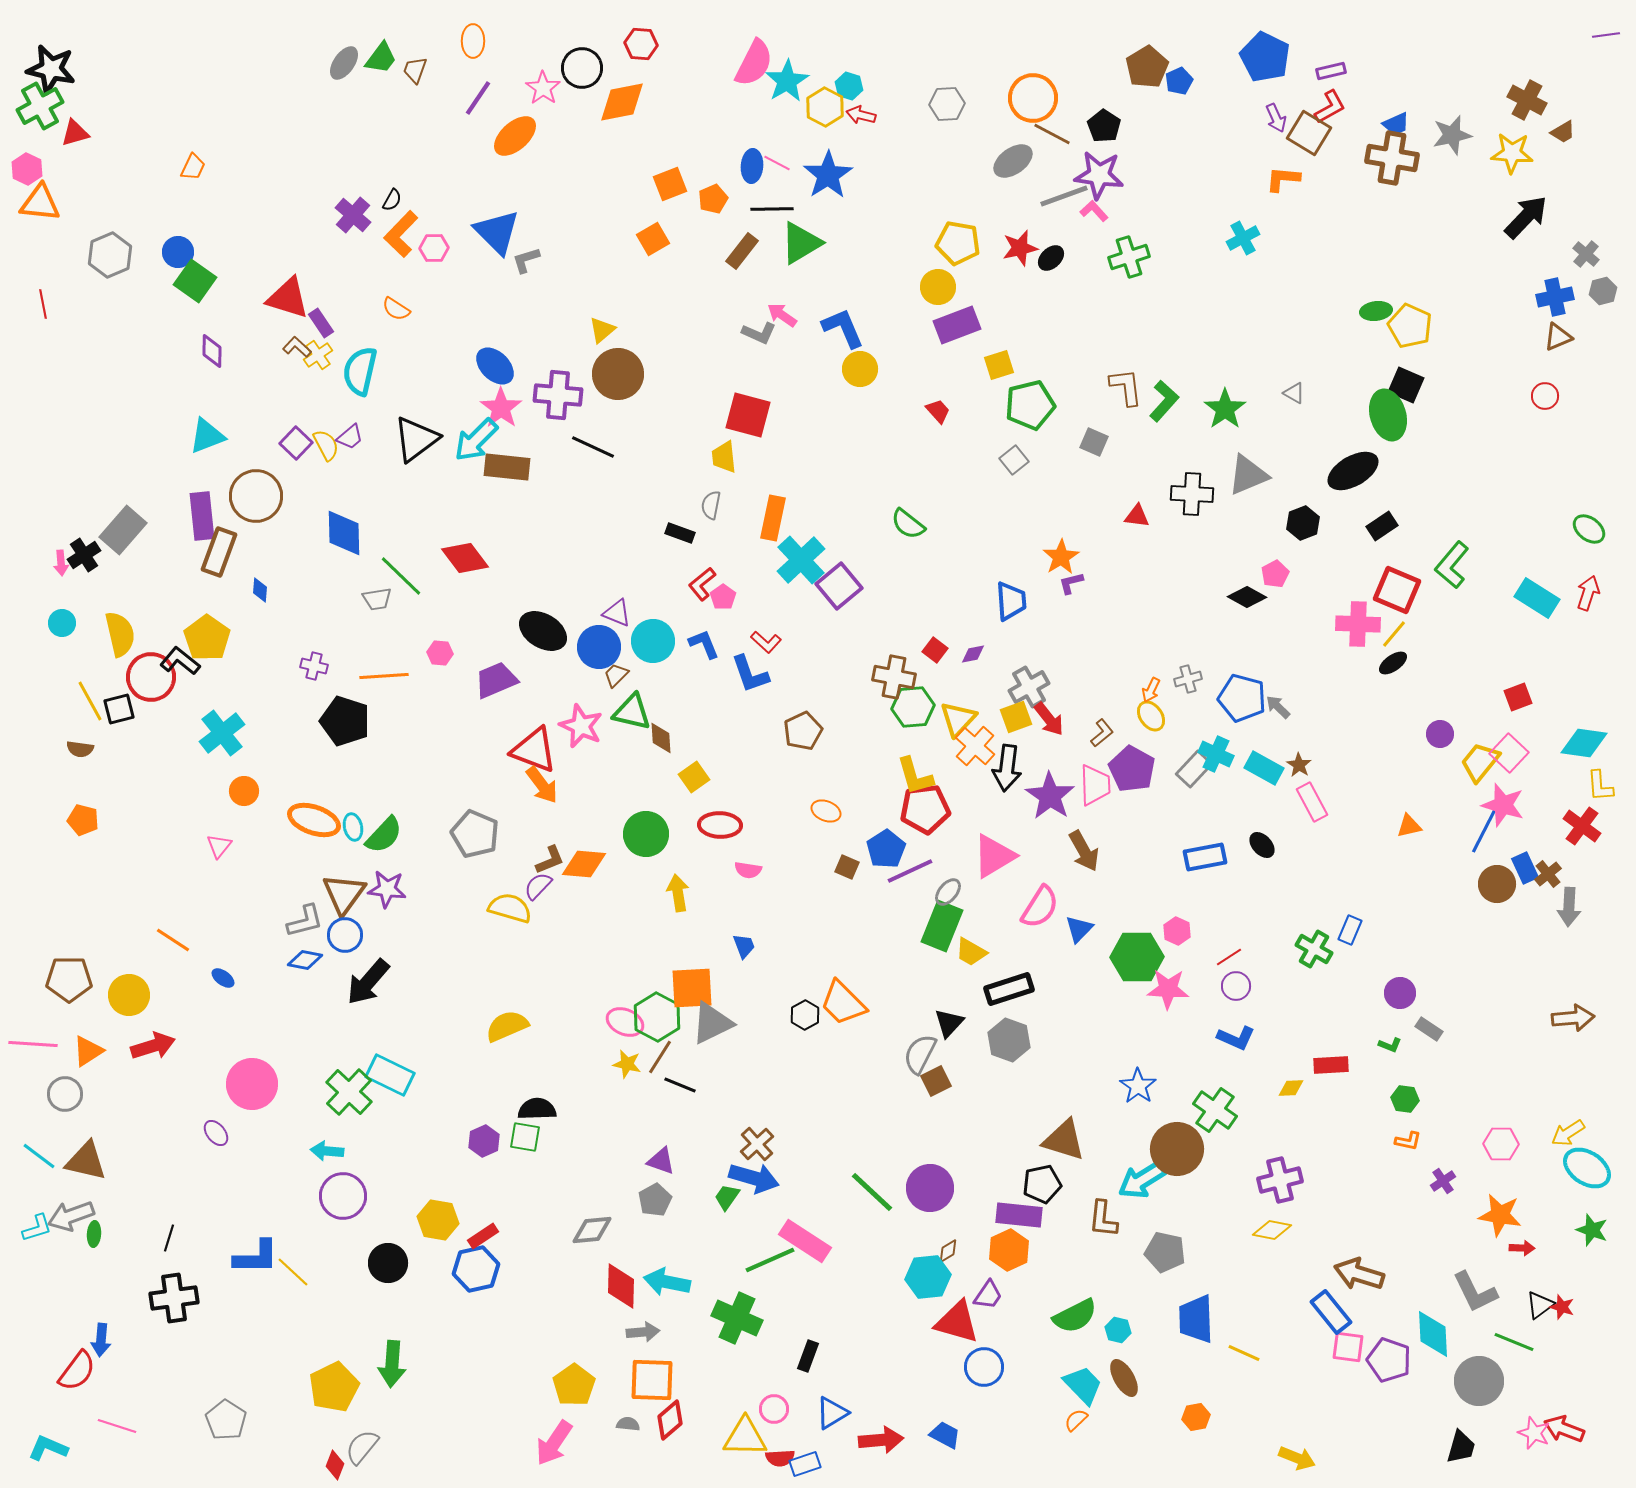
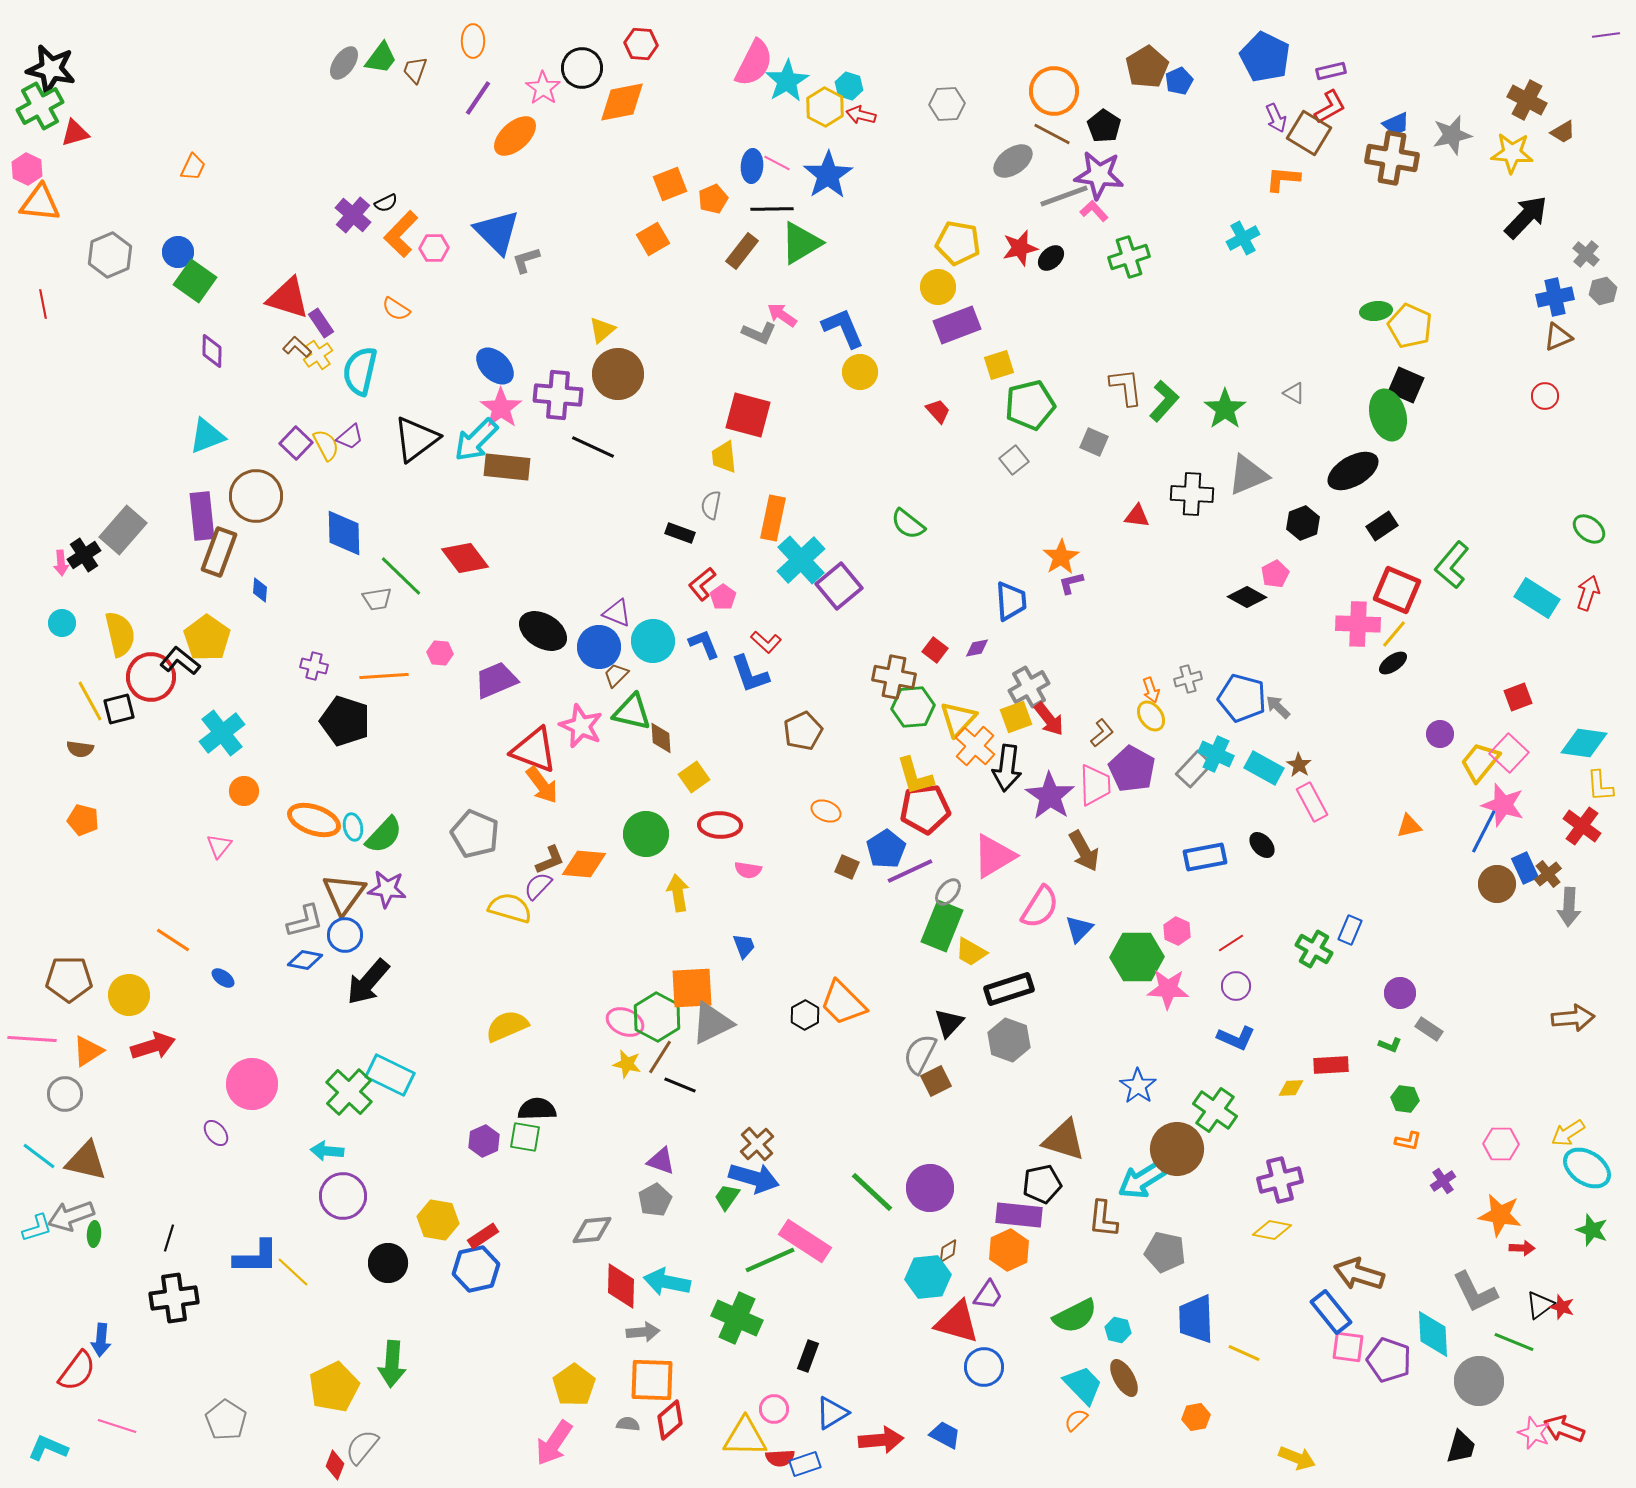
orange circle at (1033, 98): moved 21 px right, 7 px up
black semicircle at (392, 200): moved 6 px left, 3 px down; rotated 35 degrees clockwise
yellow circle at (860, 369): moved 3 px down
purple diamond at (973, 654): moved 4 px right, 6 px up
orange arrow at (1151, 690): rotated 45 degrees counterclockwise
red line at (1229, 957): moved 2 px right, 14 px up
pink line at (33, 1044): moved 1 px left, 5 px up
